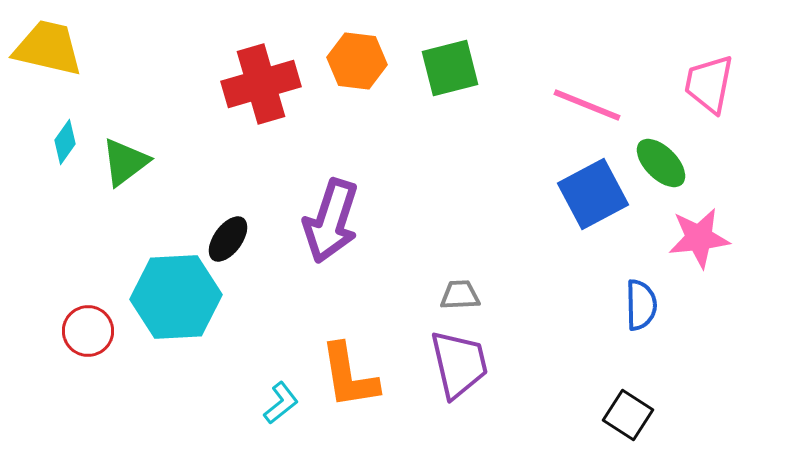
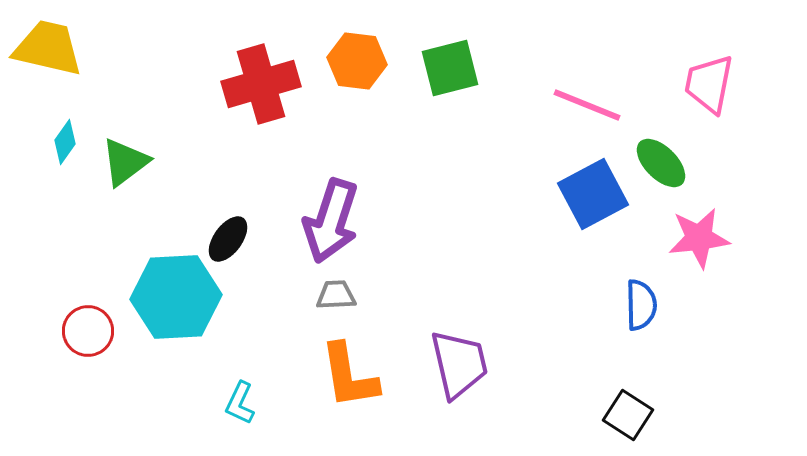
gray trapezoid: moved 124 px left
cyan L-shape: moved 41 px left; rotated 153 degrees clockwise
